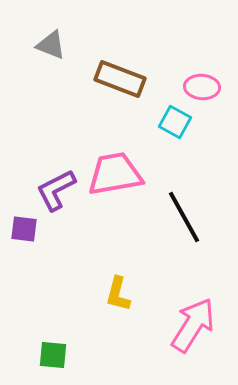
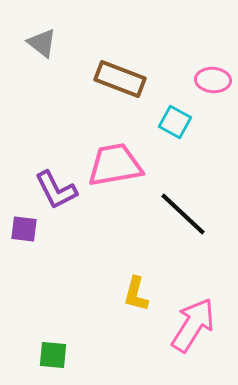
gray triangle: moved 9 px left, 2 px up; rotated 16 degrees clockwise
pink ellipse: moved 11 px right, 7 px up
pink trapezoid: moved 9 px up
purple L-shape: rotated 90 degrees counterclockwise
black line: moved 1 px left, 3 px up; rotated 18 degrees counterclockwise
yellow L-shape: moved 18 px right
